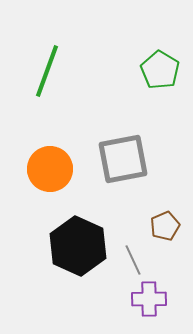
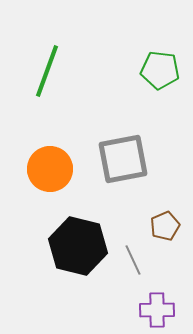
green pentagon: rotated 24 degrees counterclockwise
black hexagon: rotated 10 degrees counterclockwise
purple cross: moved 8 px right, 11 px down
